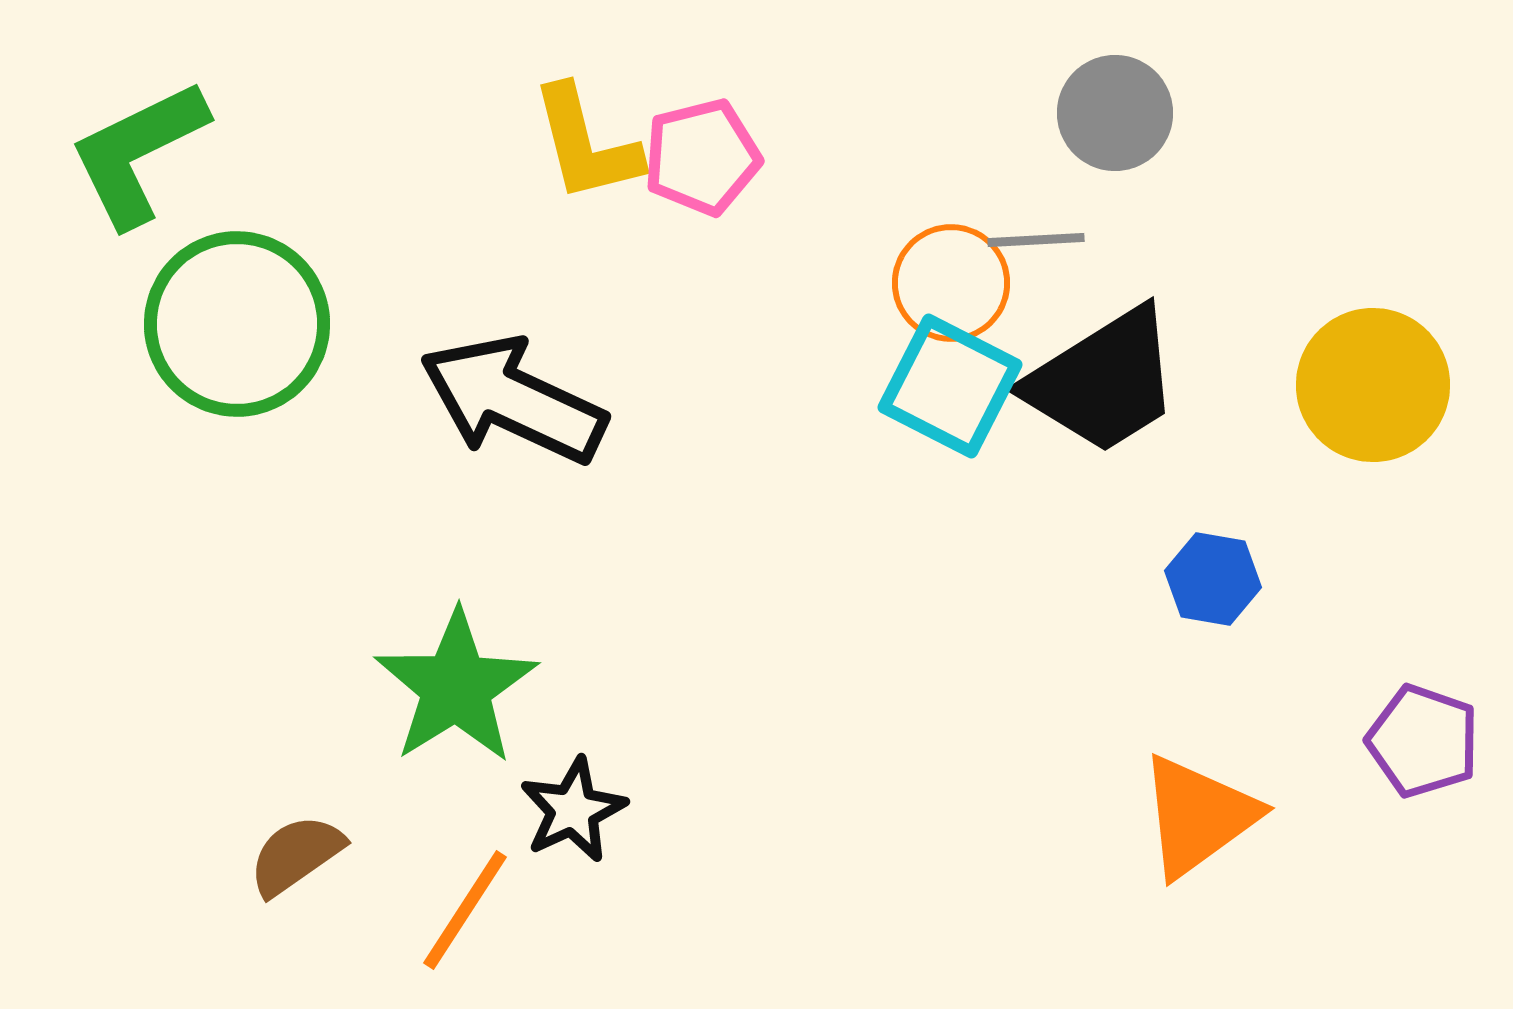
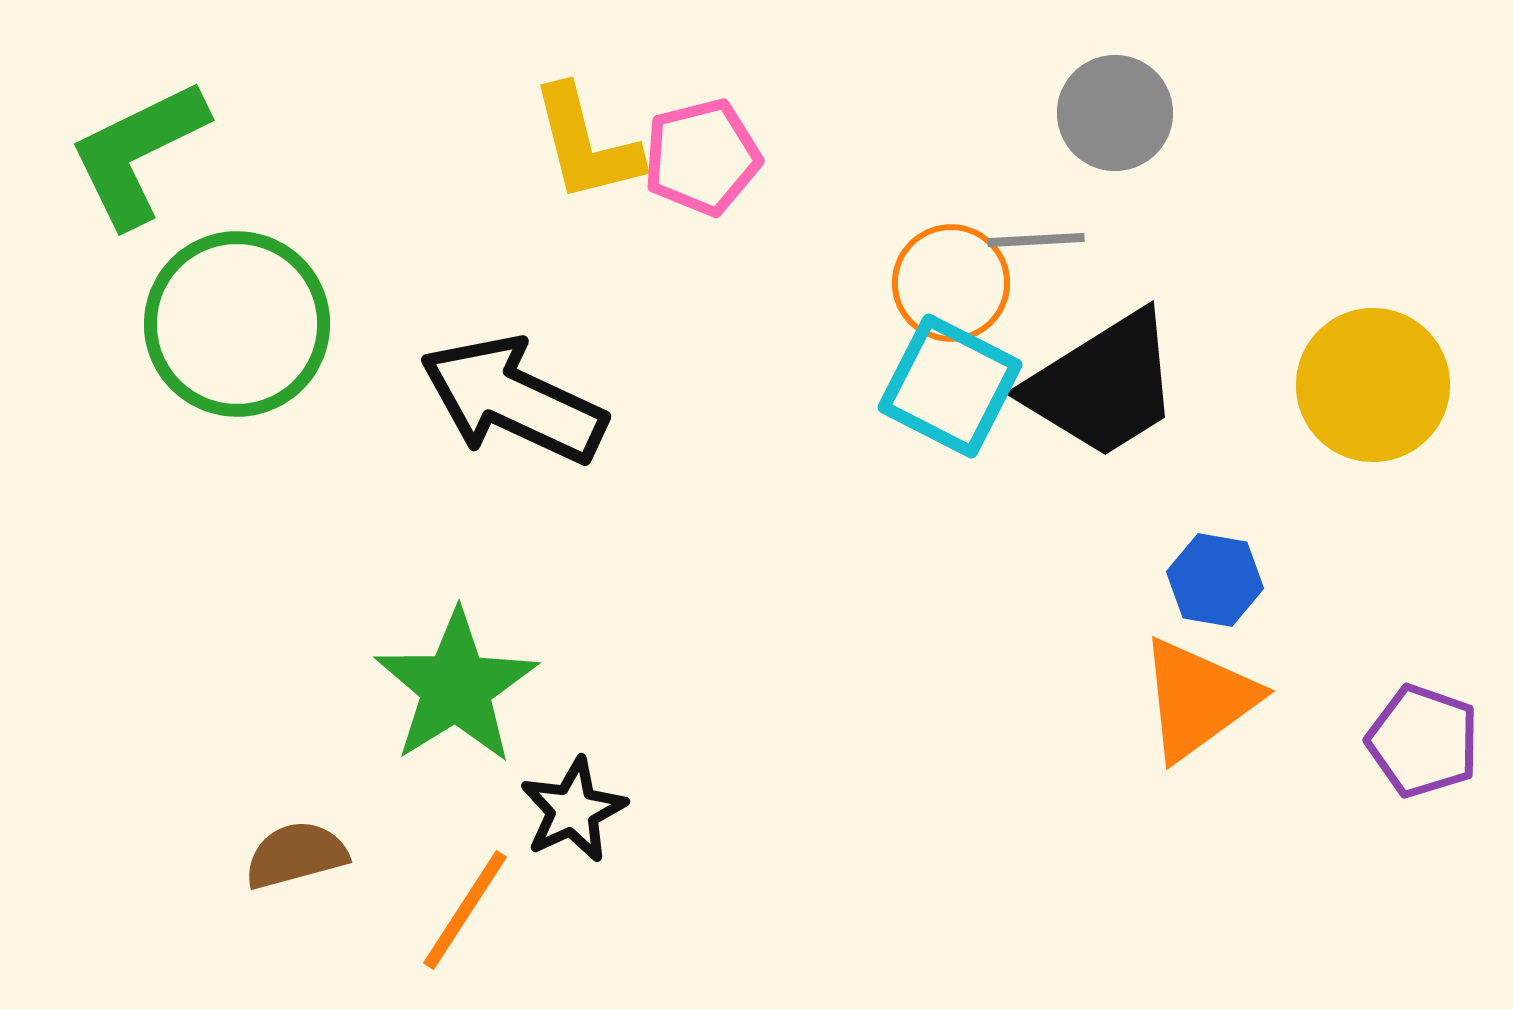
black trapezoid: moved 4 px down
blue hexagon: moved 2 px right, 1 px down
orange triangle: moved 117 px up
brown semicircle: rotated 20 degrees clockwise
